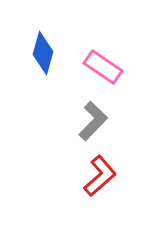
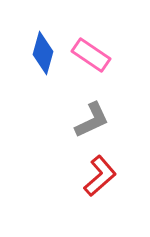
pink rectangle: moved 12 px left, 12 px up
gray L-shape: moved 1 px left, 1 px up; rotated 21 degrees clockwise
